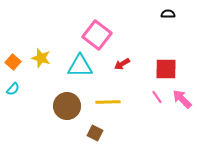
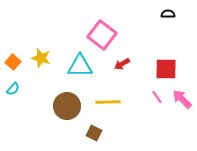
pink square: moved 5 px right
brown square: moved 1 px left
